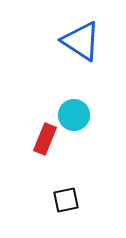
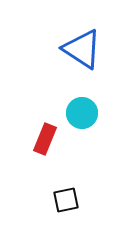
blue triangle: moved 1 px right, 8 px down
cyan circle: moved 8 px right, 2 px up
